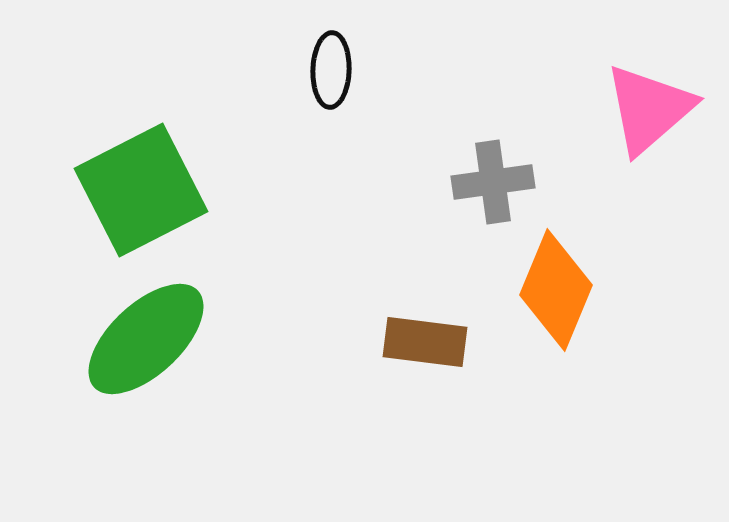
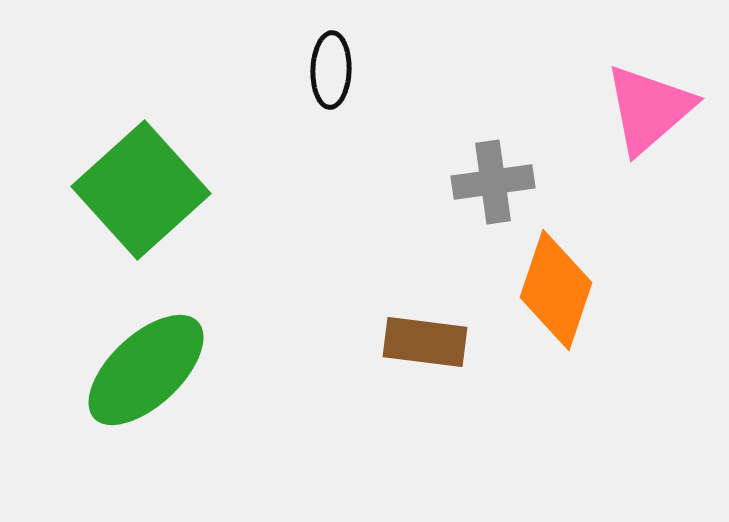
green square: rotated 15 degrees counterclockwise
orange diamond: rotated 4 degrees counterclockwise
green ellipse: moved 31 px down
